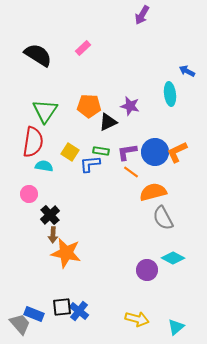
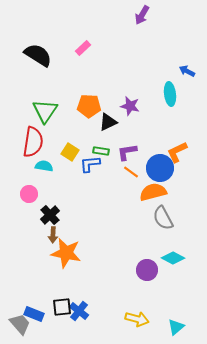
blue circle: moved 5 px right, 16 px down
